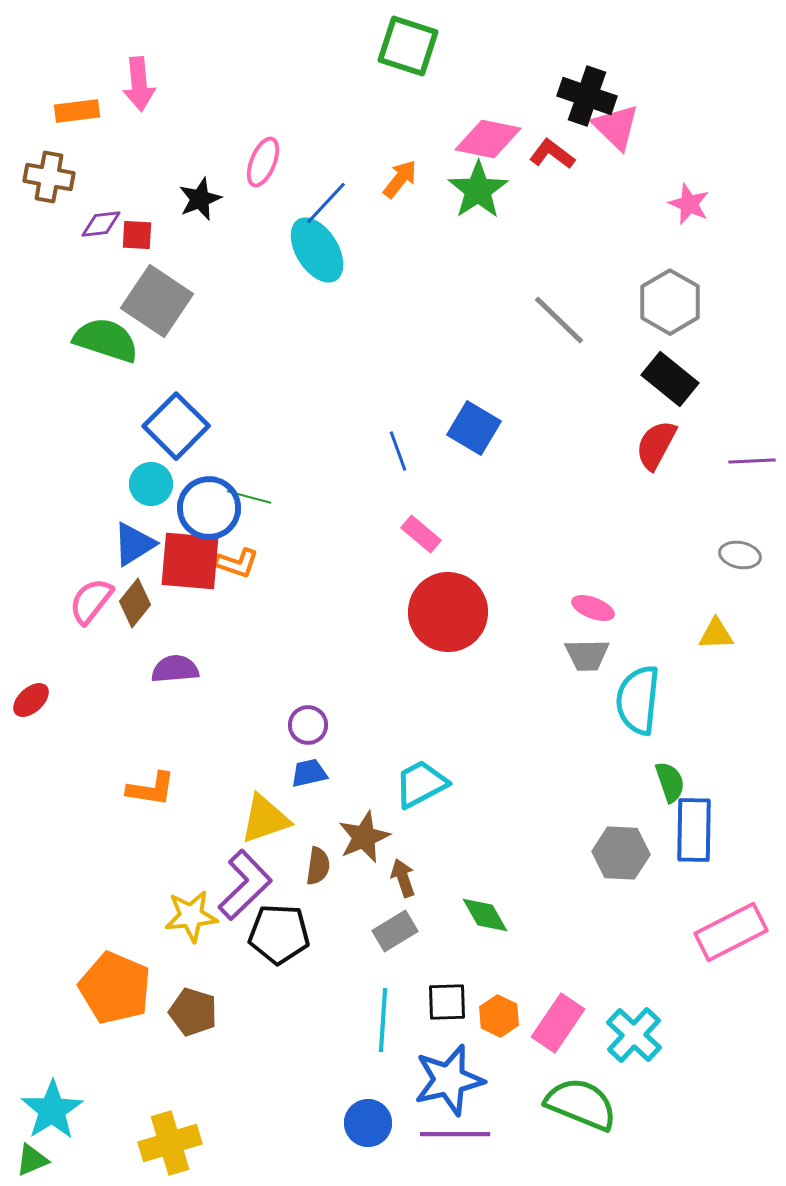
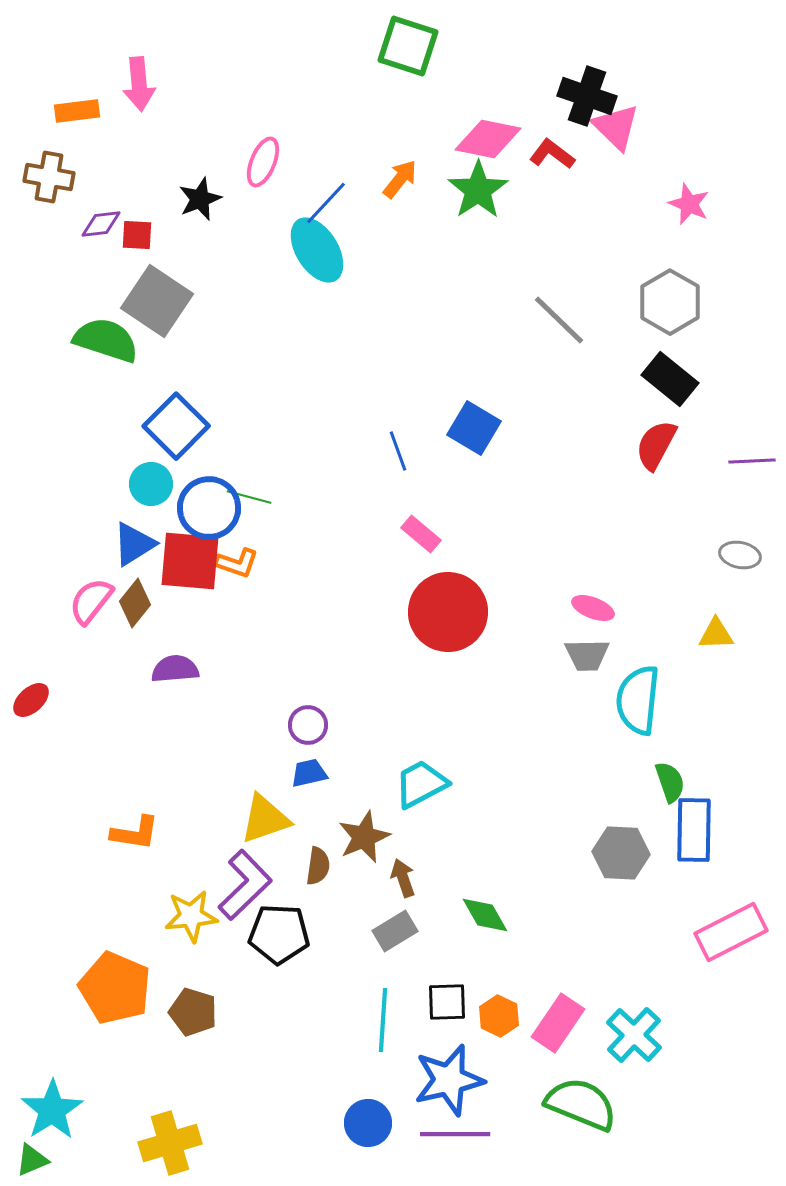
orange L-shape at (151, 789): moved 16 px left, 44 px down
